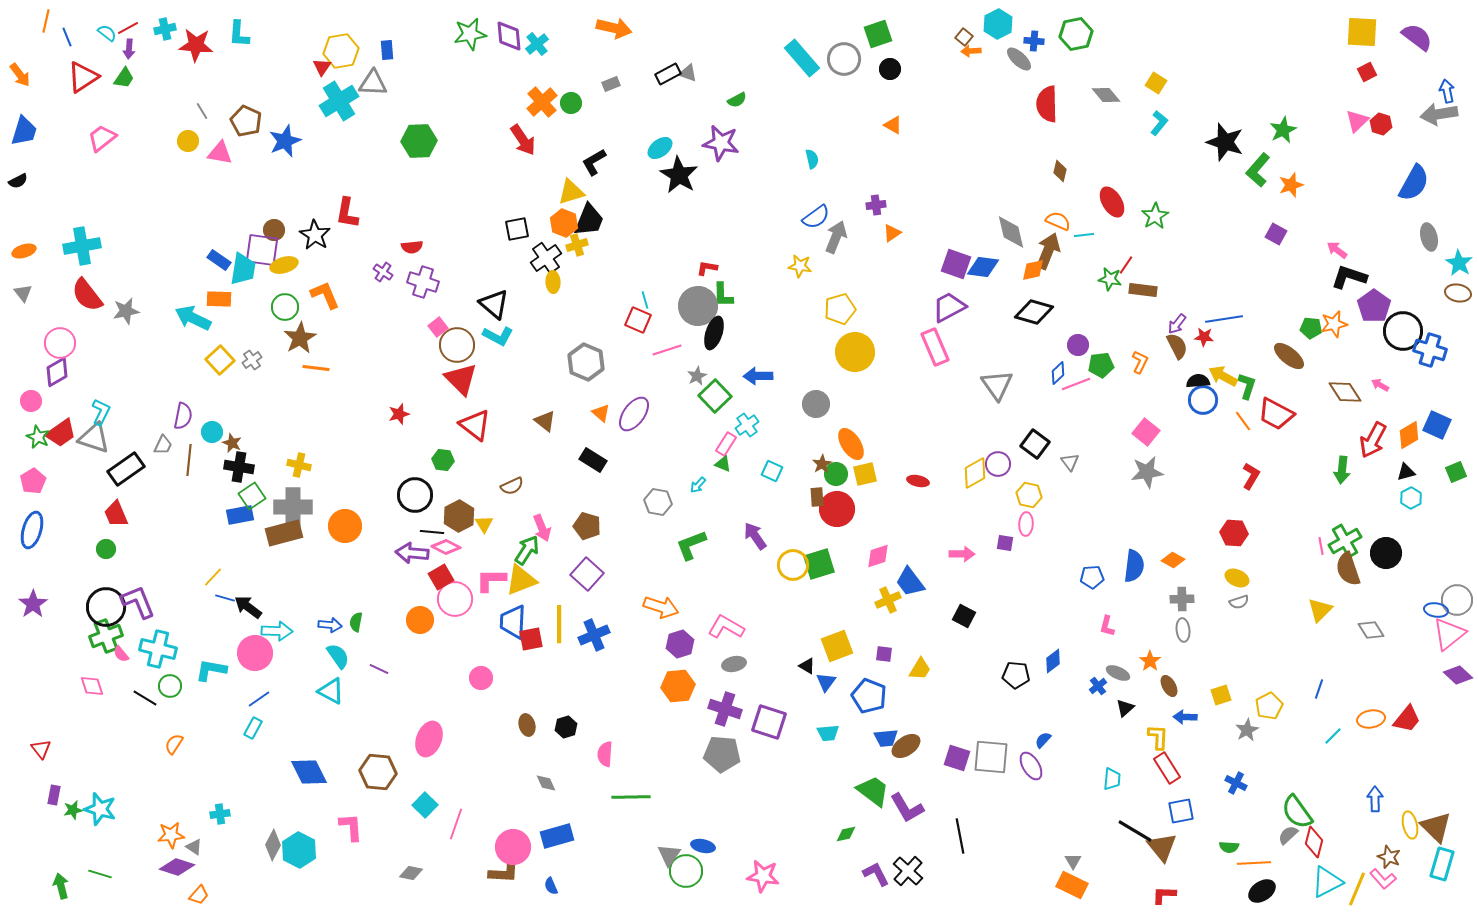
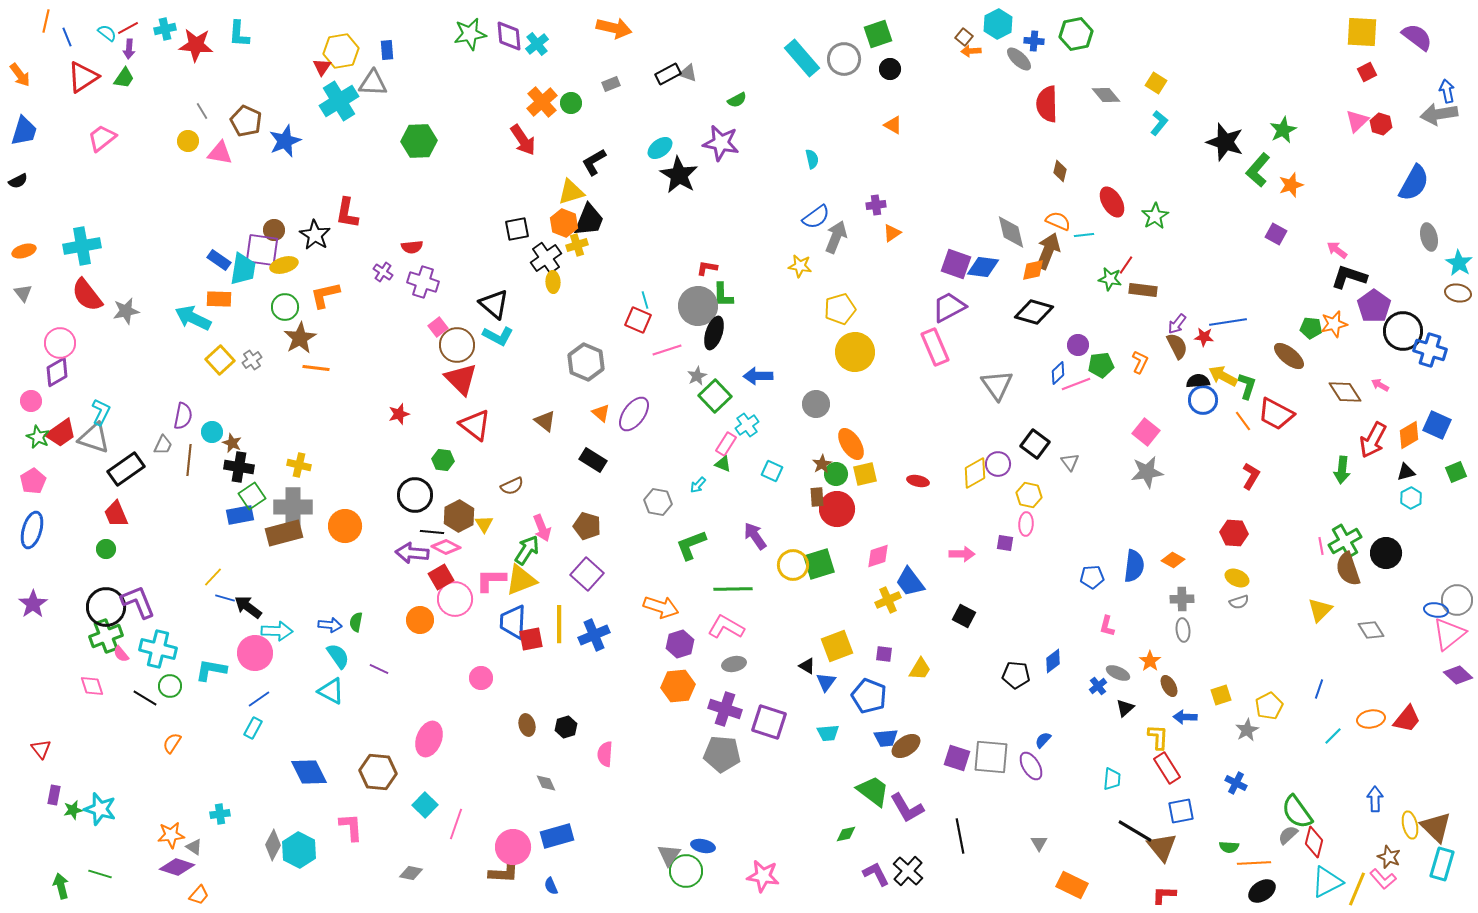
orange L-shape at (325, 295): rotated 80 degrees counterclockwise
blue line at (1224, 319): moved 4 px right, 3 px down
orange semicircle at (174, 744): moved 2 px left, 1 px up
green line at (631, 797): moved 102 px right, 208 px up
gray triangle at (1073, 861): moved 34 px left, 18 px up
